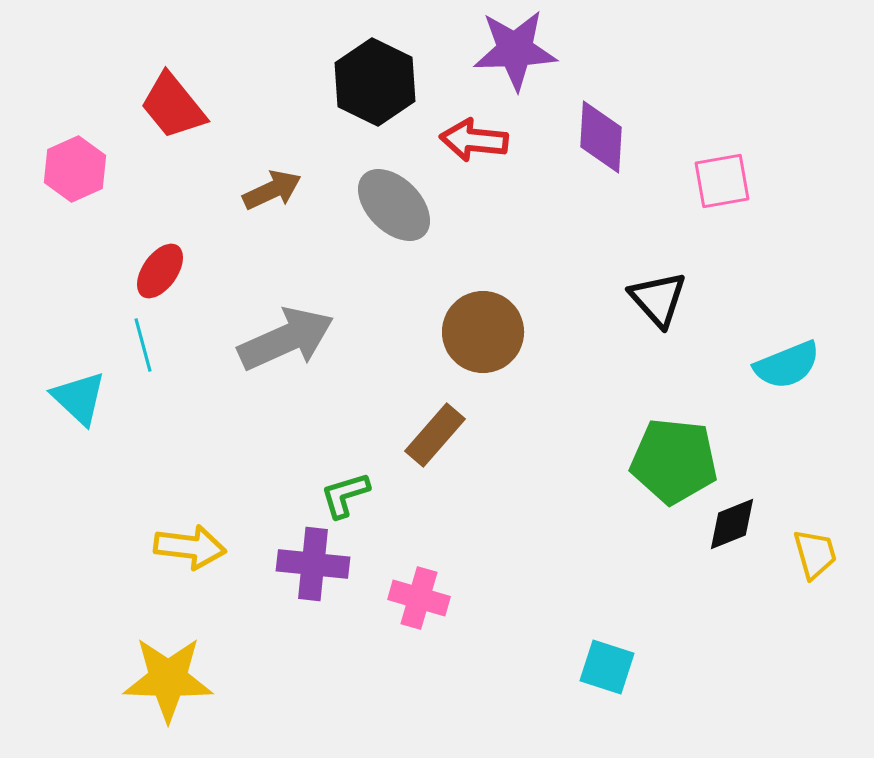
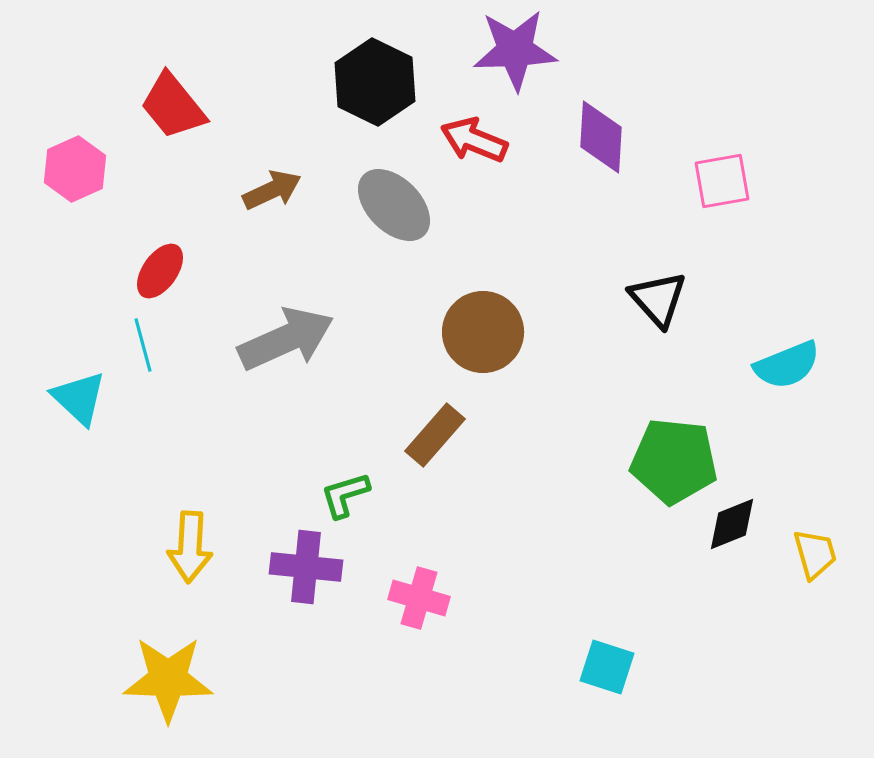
red arrow: rotated 16 degrees clockwise
yellow arrow: rotated 86 degrees clockwise
purple cross: moved 7 px left, 3 px down
